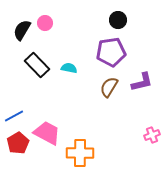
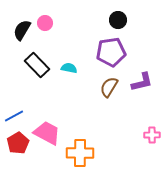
pink cross: rotated 21 degrees clockwise
